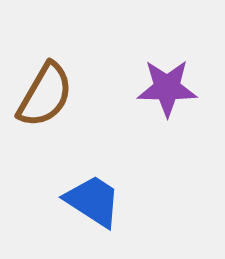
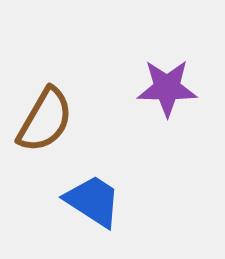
brown semicircle: moved 25 px down
